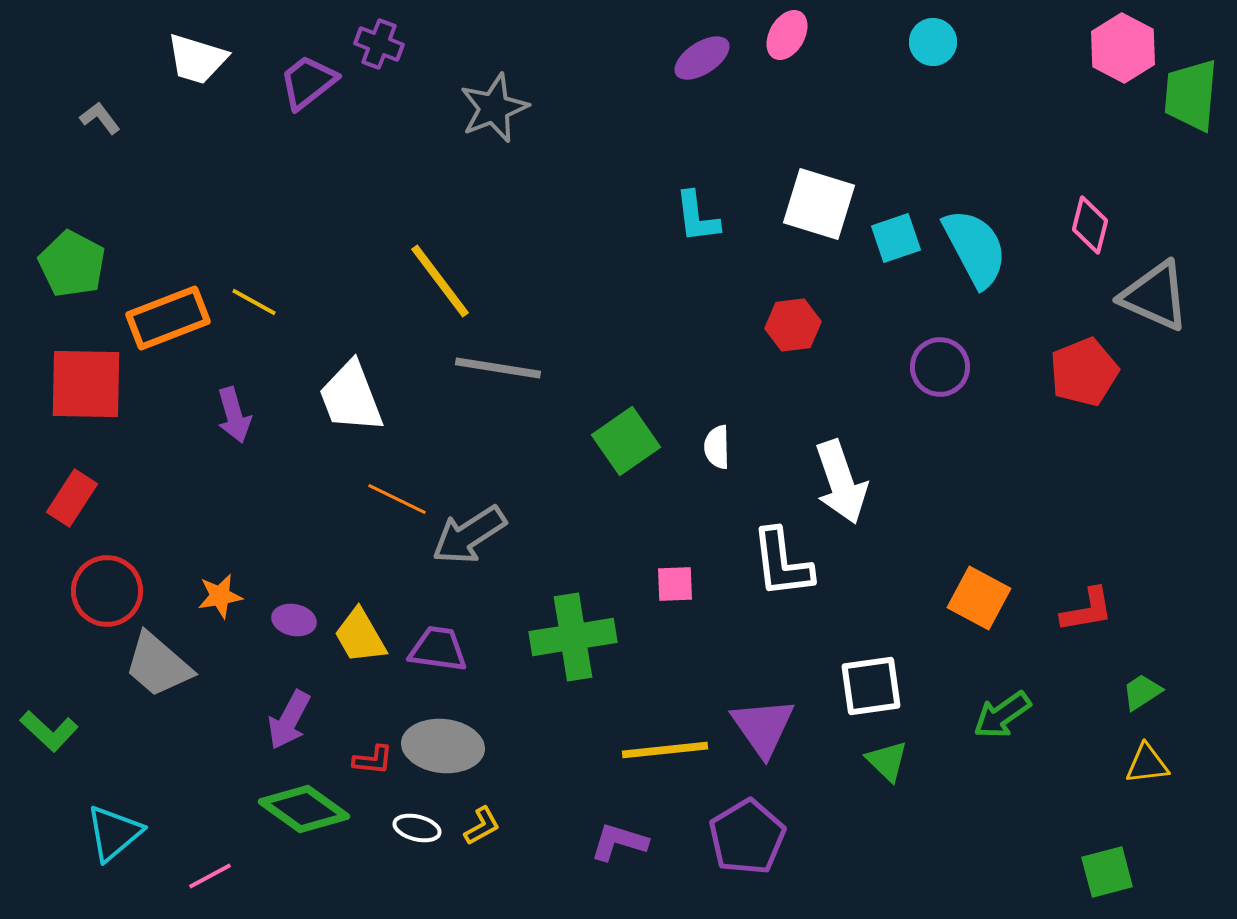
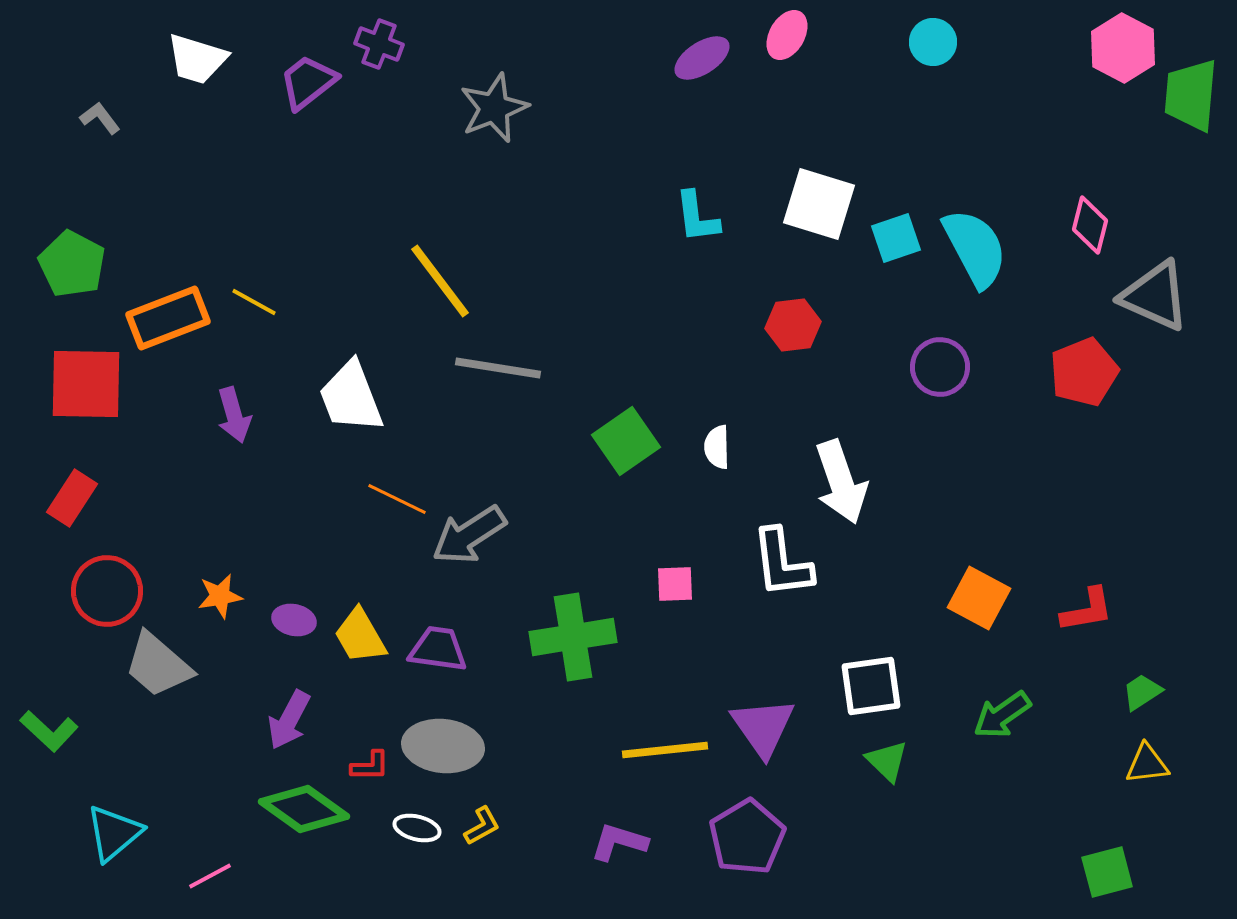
red L-shape at (373, 760): moved 3 px left, 6 px down; rotated 6 degrees counterclockwise
